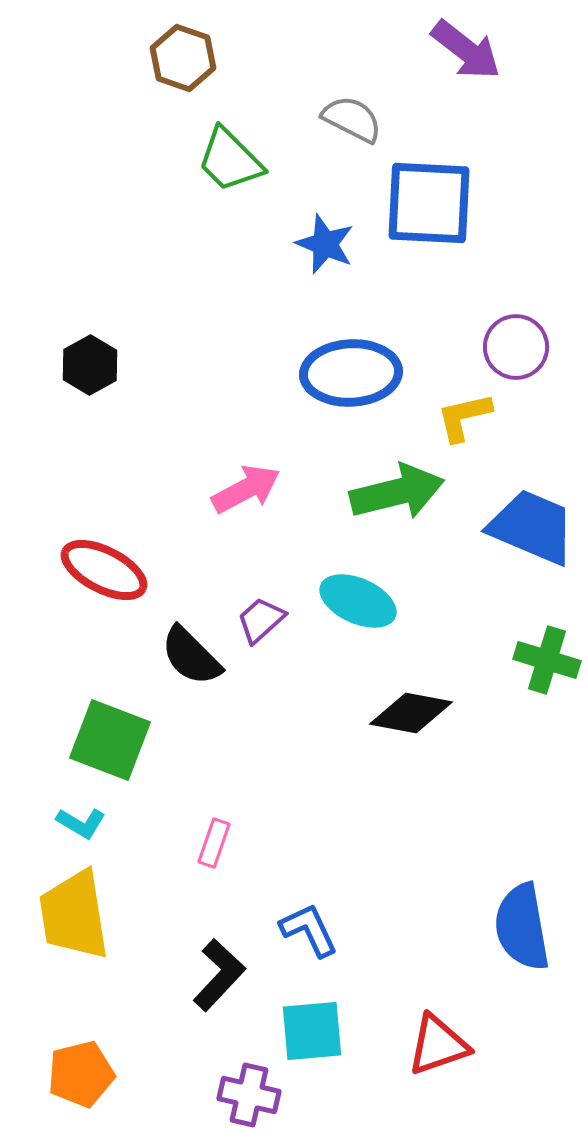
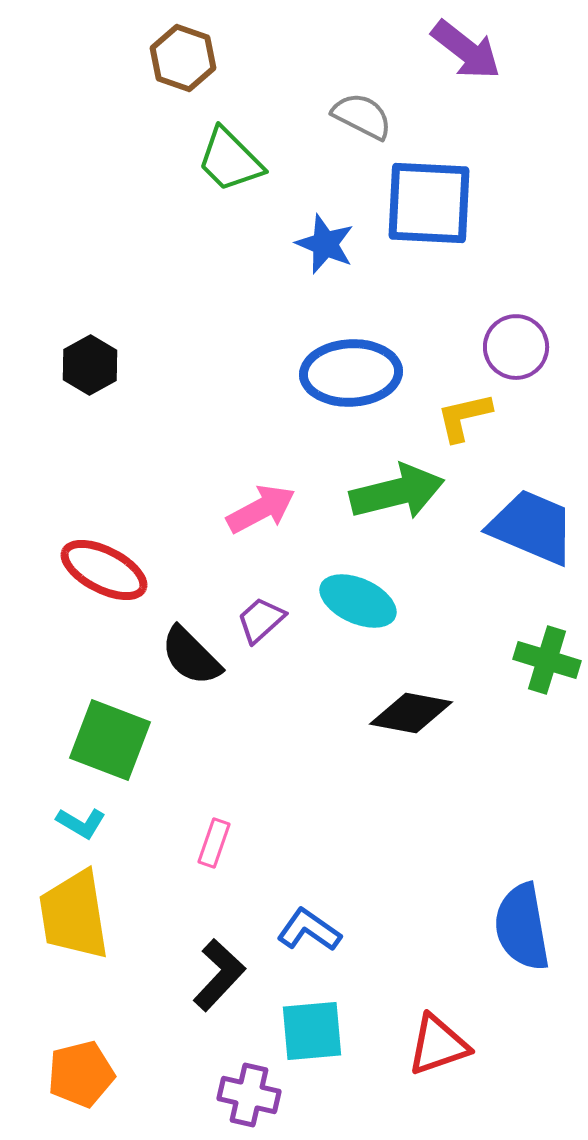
gray semicircle: moved 10 px right, 3 px up
pink arrow: moved 15 px right, 20 px down
blue L-shape: rotated 30 degrees counterclockwise
